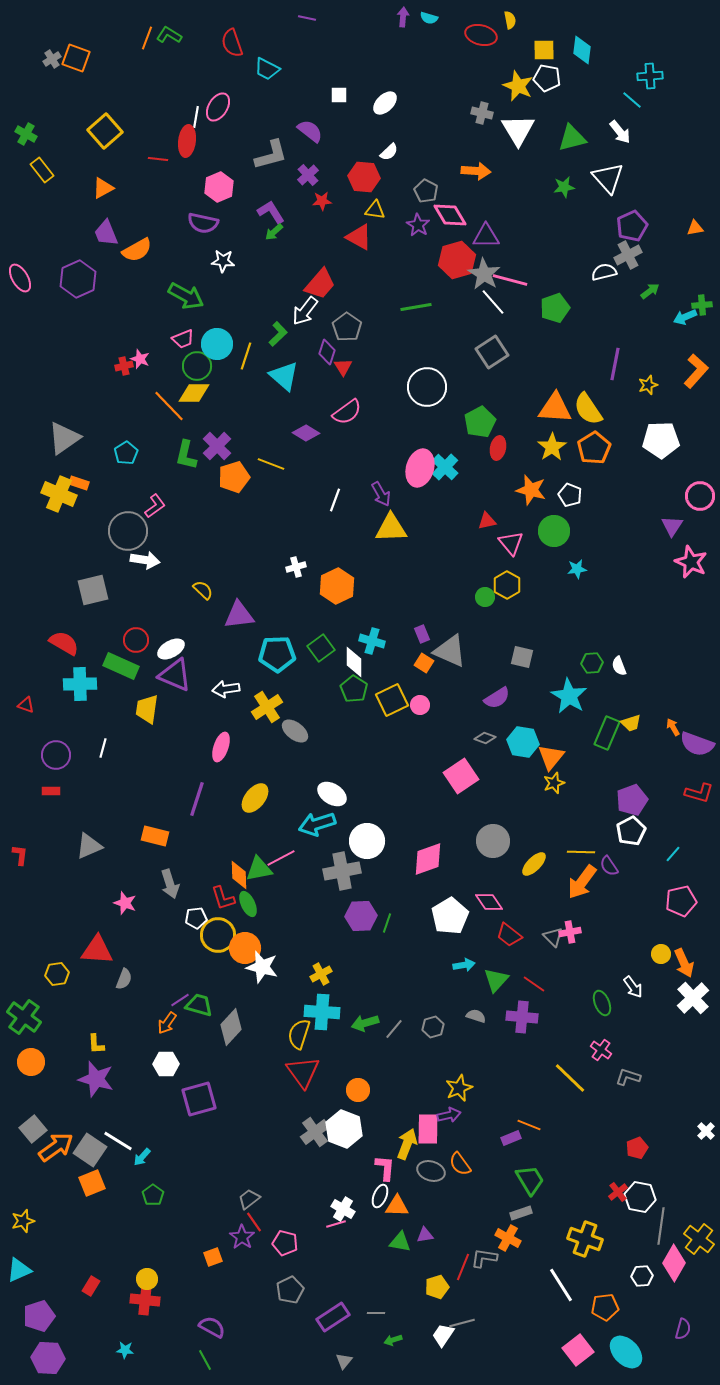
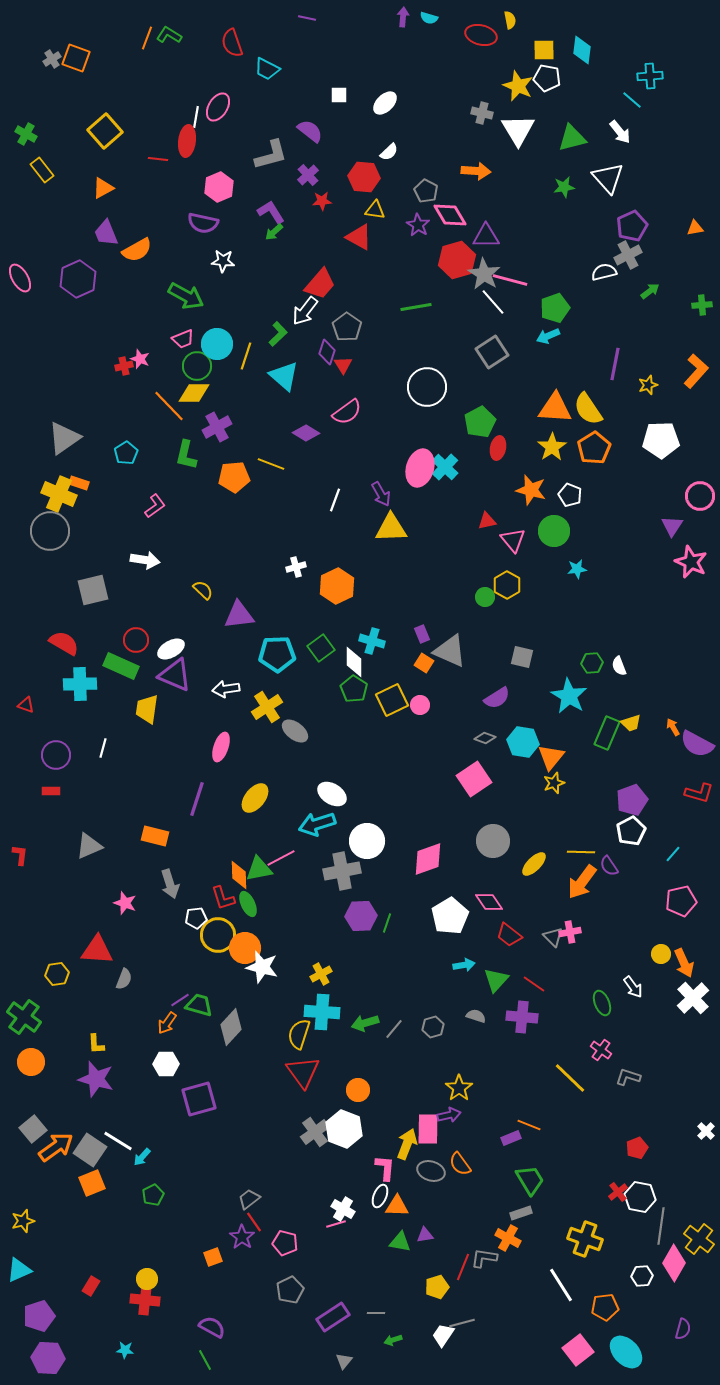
cyan arrow at (685, 317): moved 137 px left, 19 px down
red triangle at (343, 367): moved 2 px up
purple cross at (217, 446): moved 19 px up; rotated 16 degrees clockwise
orange pentagon at (234, 477): rotated 12 degrees clockwise
gray circle at (128, 531): moved 78 px left
pink triangle at (511, 543): moved 2 px right, 3 px up
purple semicircle at (697, 744): rotated 8 degrees clockwise
pink square at (461, 776): moved 13 px right, 3 px down
yellow star at (459, 1088): rotated 12 degrees counterclockwise
green pentagon at (153, 1195): rotated 10 degrees clockwise
